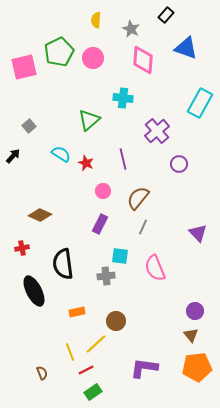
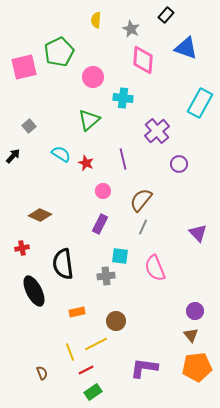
pink circle at (93, 58): moved 19 px down
brown semicircle at (138, 198): moved 3 px right, 2 px down
yellow line at (96, 344): rotated 15 degrees clockwise
